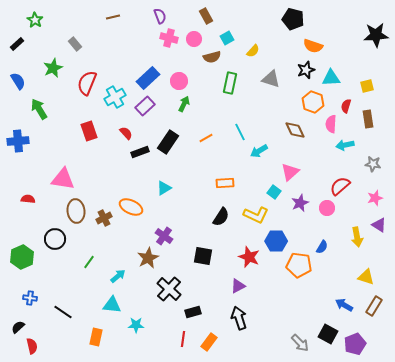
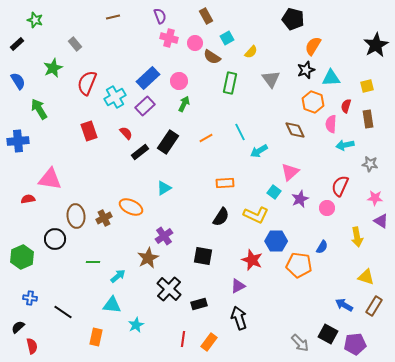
green star at (35, 20): rotated 14 degrees counterclockwise
black star at (376, 35): moved 10 px down; rotated 25 degrees counterclockwise
pink circle at (194, 39): moved 1 px right, 4 px down
orange semicircle at (313, 46): rotated 102 degrees clockwise
yellow semicircle at (253, 51): moved 2 px left, 1 px down
brown semicircle at (212, 57): rotated 48 degrees clockwise
gray triangle at (271, 79): rotated 36 degrees clockwise
black rectangle at (140, 152): rotated 18 degrees counterclockwise
gray star at (373, 164): moved 3 px left
pink triangle at (63, 179): moved 13 px left
red semicircle at (340, 186): rotated 25 degrees counterclockwise
pink star at (375, 198): rotated 21 degrees clockwise
red semicircle at (28, 199): rotated 16 degrees counterclockwise
purple star at (300, 203): moved 4 px up
brown ellipse at (76, 211): moved 5 px down
purple triangle at (379, 225): moved 2 px right, 4 px up
purple cross at (164, 236): rotated 18 degrees clockwise
red star at (249, 257): moved 3 px right, 3 px down
green line at (89, 262): moved 4 px right; rotated 56 degrees clockwise
black rectangle at (193, 312): moved 6 px right, 8 px up
cyan star at (136, 325): rotated 28 degrees counterclockwise
purple pentagon at (355, 344): rotated 15 degrees clockwise
